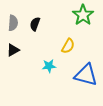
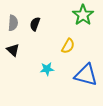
black triangle: rotated 48 degrees counterclockwise
cyan star: moved 2 px left, 3 px down
